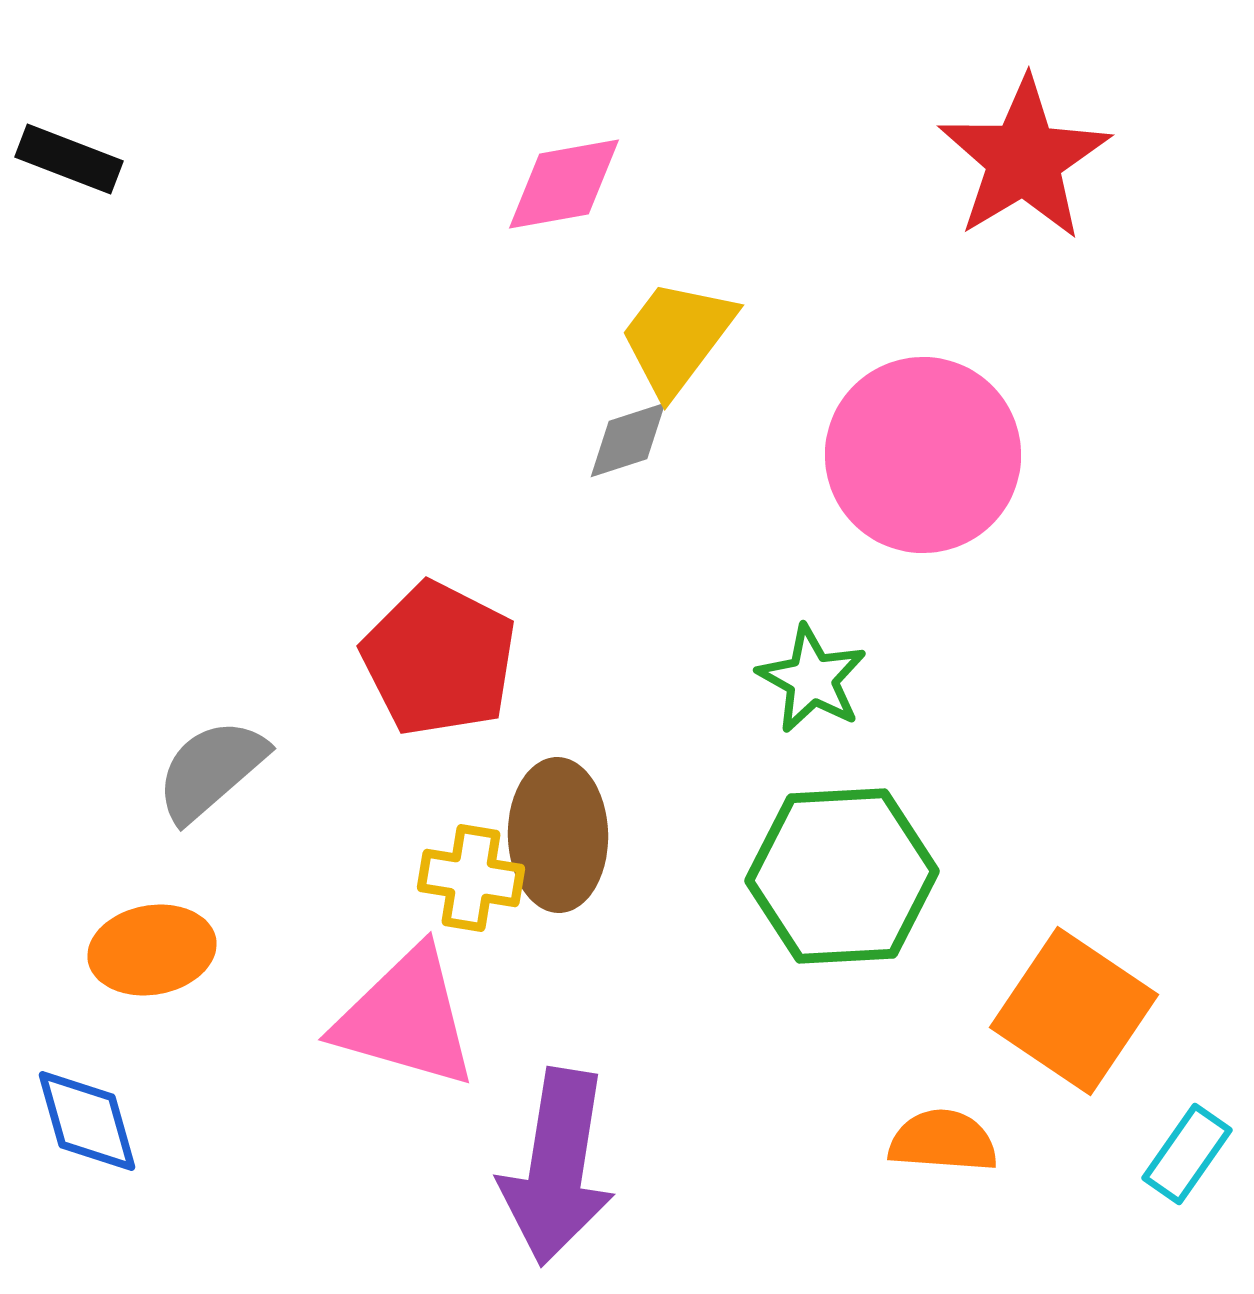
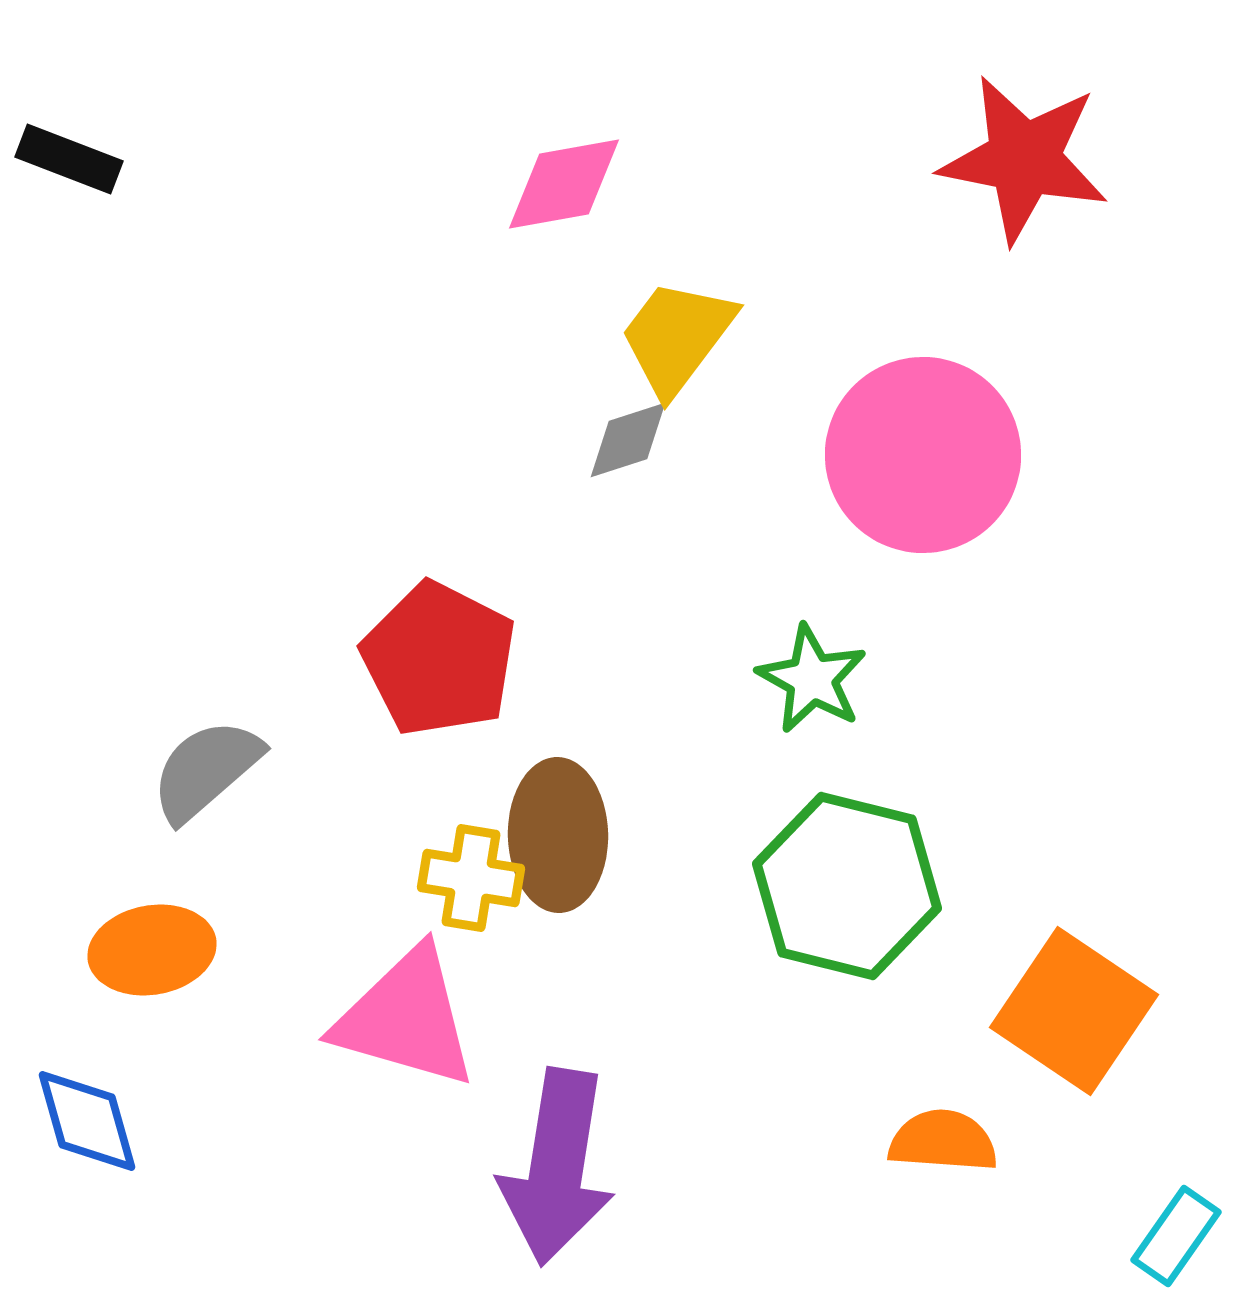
red star: rotated 30 degrees counterclockwise
gray semicircle: moved 5 px left
green hexagon: moved 5 px right, 10 px down; rotated 17 degrees clockwise
cyan rectangle: moved 11 px left, 82 px down
